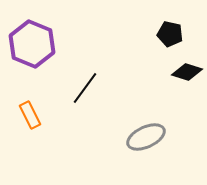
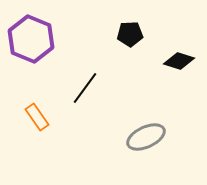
black pentagon: moved 40 px left; rotated 15 degrees counterclockwise
purple hexagon: moved 1 px left, 5 px up
black diamond: moved 8 px left, 11 px up
orange rectangle: moved 7 px right, 2 px down; rotated 8 degrees counterclockwise
